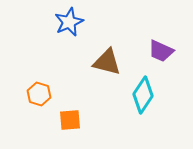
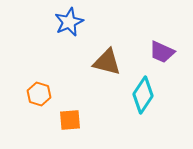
purple trapezoid: moved 1 px right, 1 px down
